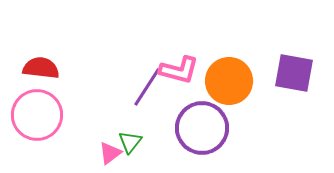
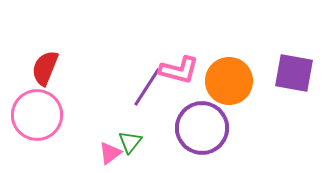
red semicircle: moved 4 px right; rotated 75 degrees counterclockwise
